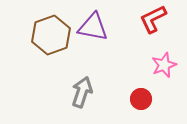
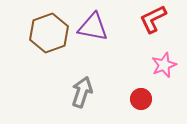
brown hexagon: moved 2 px left, 2 px up
